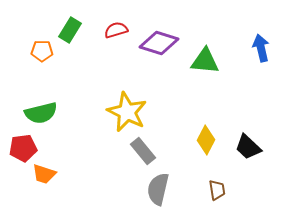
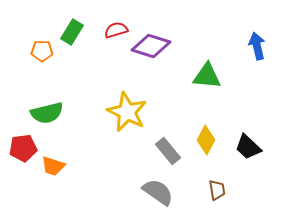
green rectangle: moved 2 px right, 2 px down
purple diamond: moved 8 px left, 3 px down
blue arrow: moved 4 px left, 2 px up
green triangle: moved 2 px right, 15 px down
green semicircle: moved 6 px right
gray rectangle: moved 25 px right
orange trapezoid: moved 9 px right, 8 px up
gray semicircle: moved 3 px down; rotated 112 degrees clockwise
